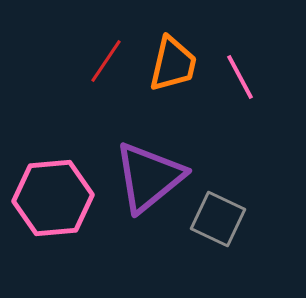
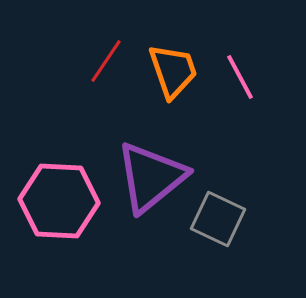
orange trapezoid: moved 7 px down; rotated 32 degrees counterclockwise
purple triangle: moved 2 px right
pink hexagon: moved 6 px right, 3 px down; rotated 8 degrees clockwise
